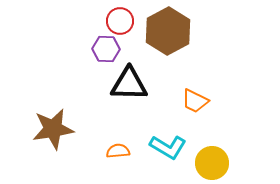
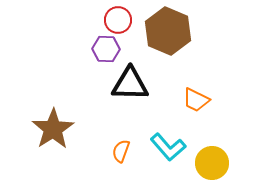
red circle: moved 2 px left, 1 px up
brown hexagon: rotated 9 degrees counterclockwise
black triangle: moved 1 px right
orange trapezoid: moved 1 px right, 1 px up
brown star: rotated 24 degrees counterclockwise
cyan L-shape: rotated 18 degrees clockwise
orange semicircle: moved 3 px right; rotated 65 degrees counterclockwise
